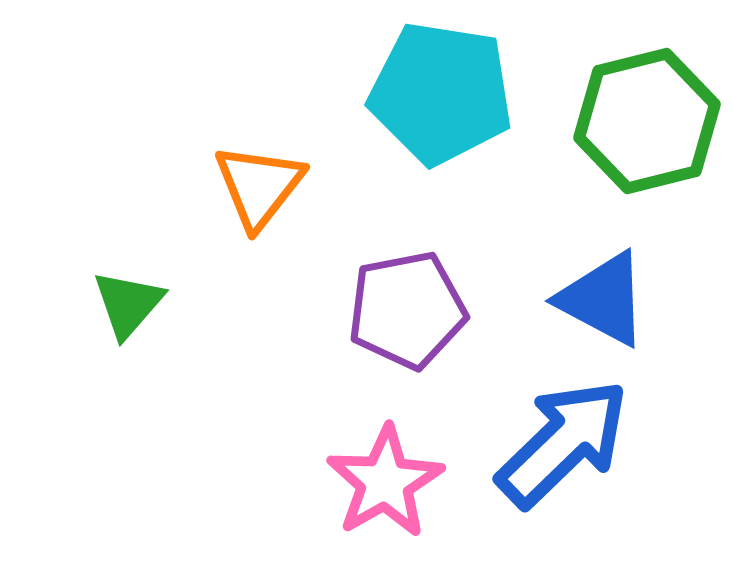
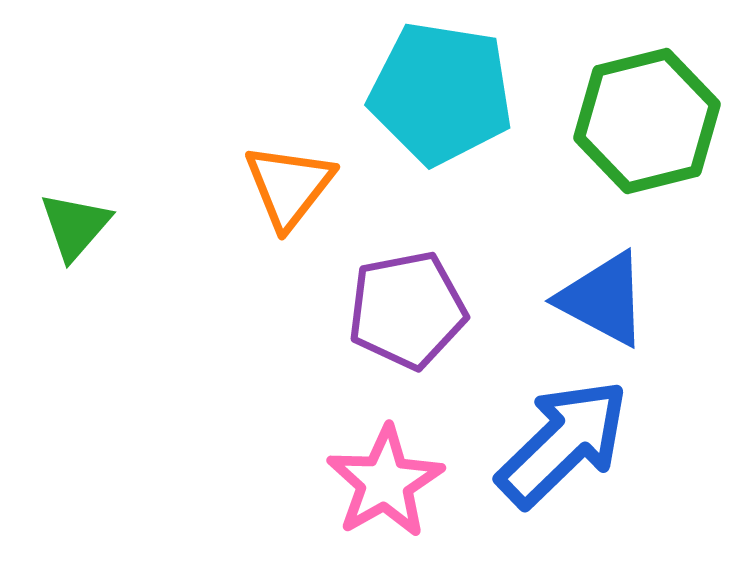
orange triangle: moved 30 px right
green triangle: moved 53 px left, 78 px up
